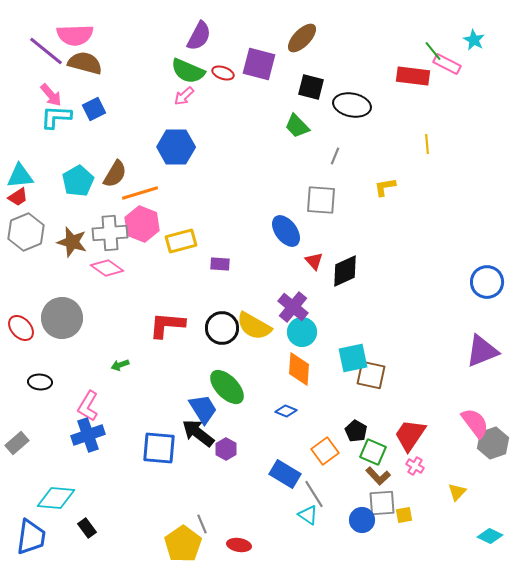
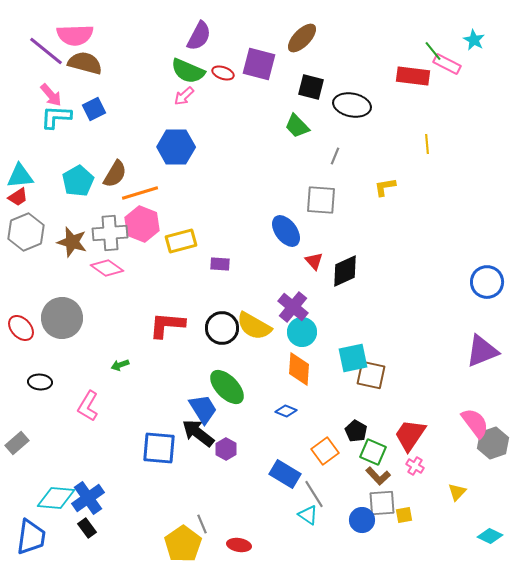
blue cross at (88, 435): moved 63 px down; rotated 16 degrees counterclockwise
